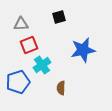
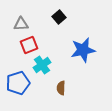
black square: rotated 24 degrees counterclockwise
blue pentagon: moved 1 px down
